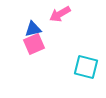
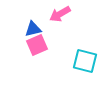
pink square: moved 3 px right, 1 px down
cyan square: moved 1 px left, 6 px up
